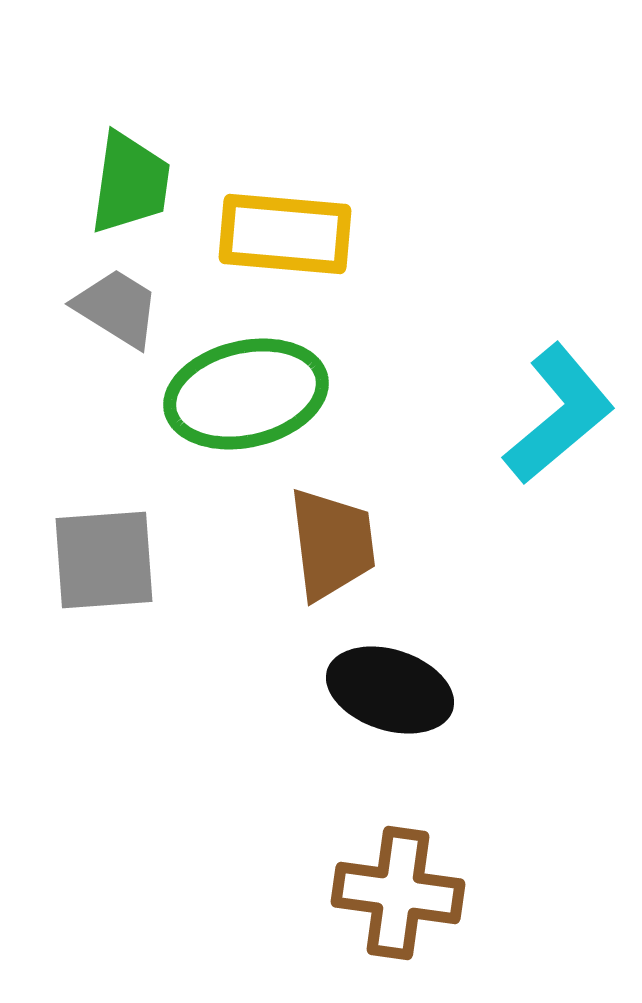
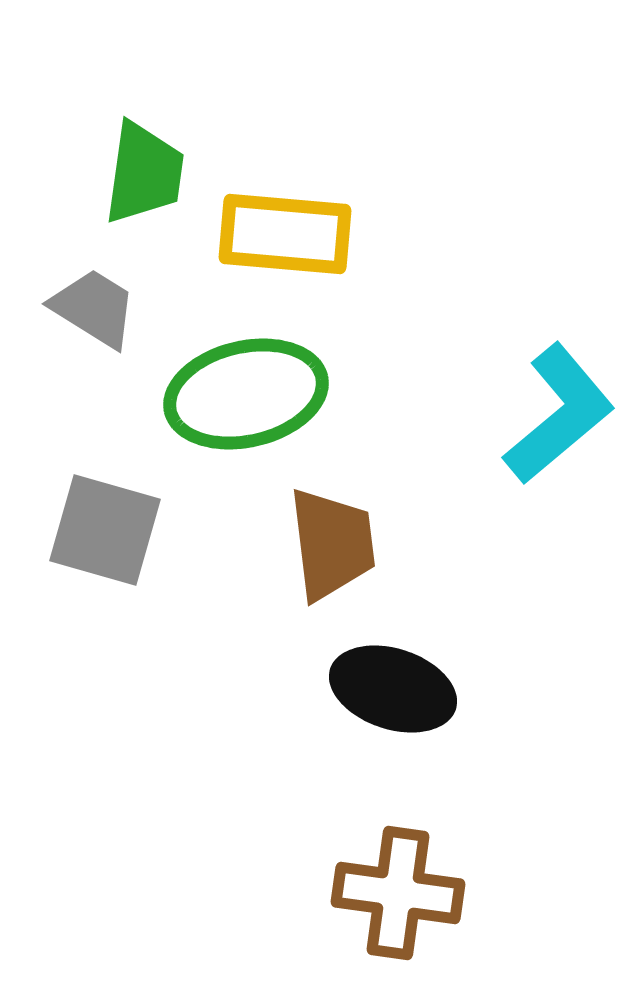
green trapezoid: moved 14 px right, 10 px up
gray trapezoid: moved 23 px left
gray square: moved 1 px right, 30 px up; rotated 20 degrees clockwise
black ellipse: moved 3 px right, 1 px up
